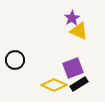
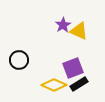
purple star: moved 9 px left, 7 px down
black circle: moved 4 px right
